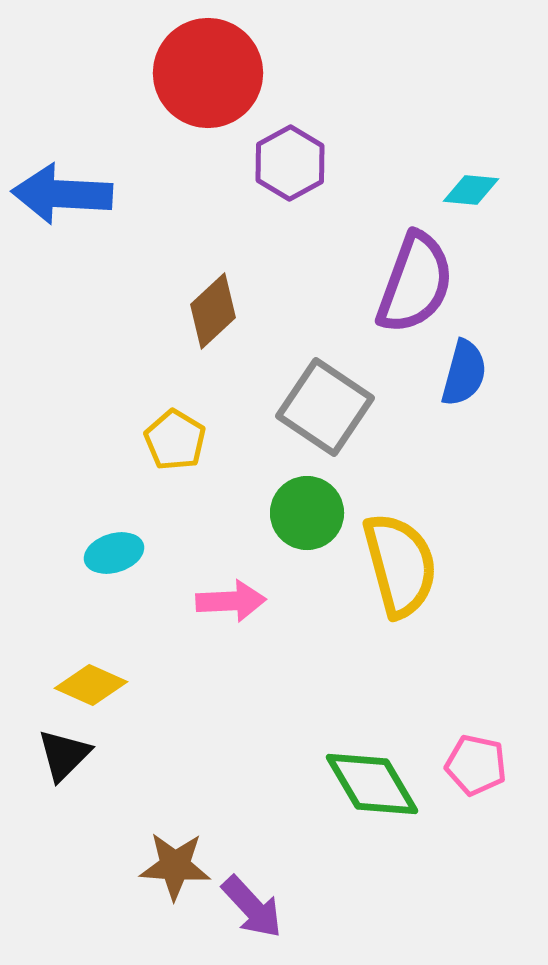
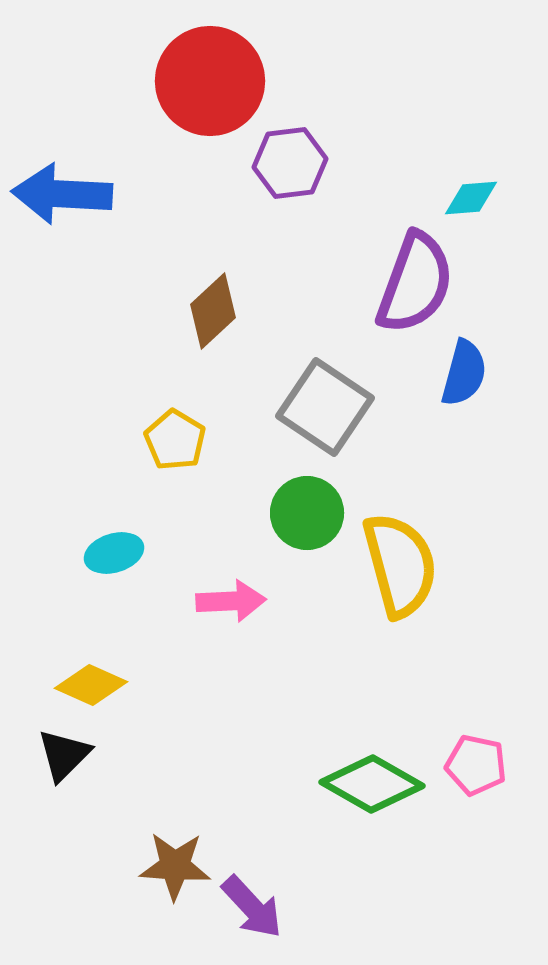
red circle: moved 2 px right, 8 px down
purple hexagon: rotated 22 degrees clockwise
cyan diamond: moved 8 px down; rotated 10 degrees counterclockwise
green diamond: rotated 30 degrees counterclockwise
